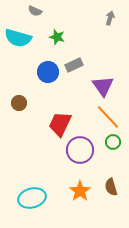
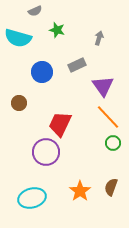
gray semicircle: rotated 48 degrees counterclockwise
gray arrow: moved 11 px left, 20 px down
green star: moved 7 px up
gray rectangle: moved 3 px right
blue circle: moved 6 px left
green circle: moved 1 px down
purple circle: moved 34 px left, 2 px down
brown semicircle: rotated 36 degrees clockwise
